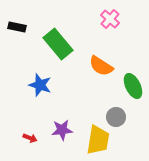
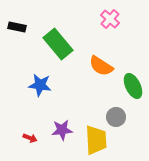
blue star: rotated 10 degrees counterclockwise
yellow trapezoid: moved 2 px left; rotated 12 degrees counterclockwise
